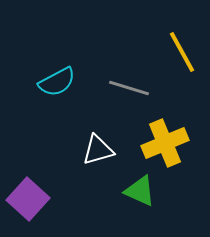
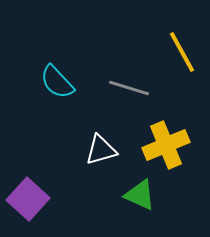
cyan semicircle: rotated 75 degrees clockwise
yellow cross: moved 1 px right, 2 px down
white triangle: moved 3 px right
green triangle: moved 4 px down
